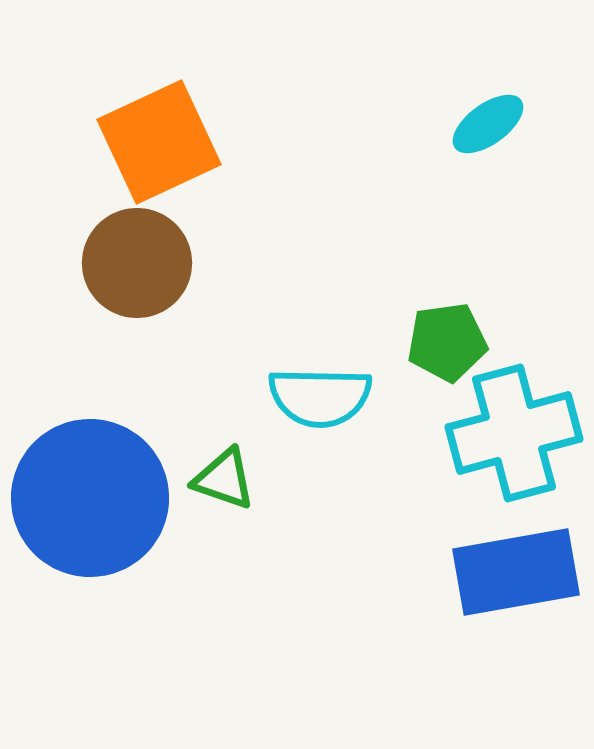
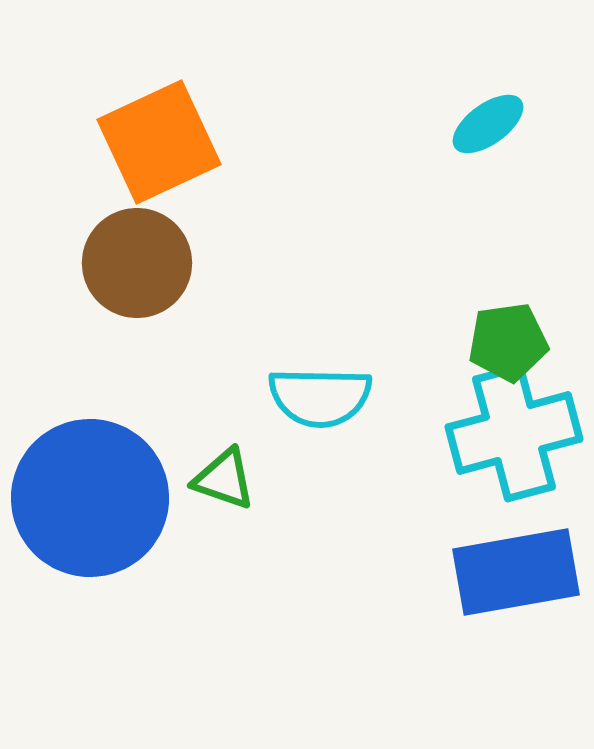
green pentagon: moved 61 px right
